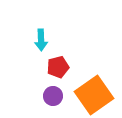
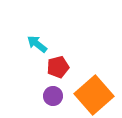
cyan arrow: moved 4 px left, 4 px down; rotated 130 degrees clockwise
orange square: rotated 6 degrees counterclockwise
